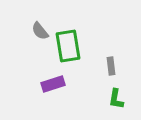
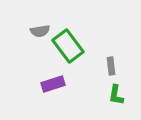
gray semicircle: rotated 60 degrees counterclockwise
green rectangle: rotated 28 degrees counterclockwise
green L-shape: moved 4 px up
